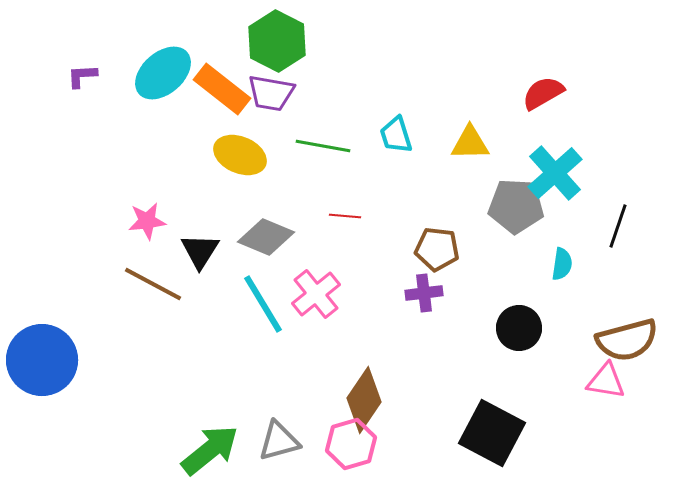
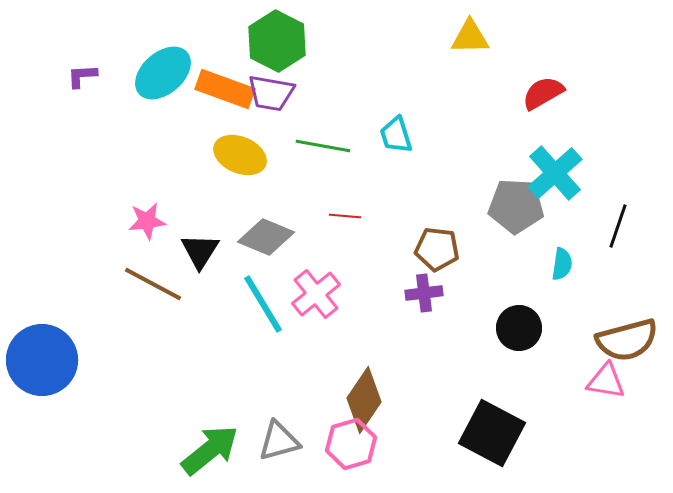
orange rectangle: moved 3 px right; rotated 18 degrees counterclockwise
yellow triangle: moved 106 px up
